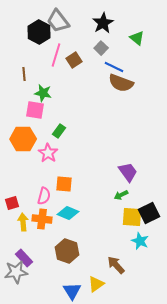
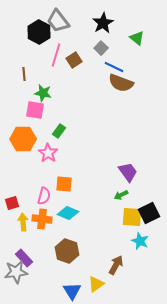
brown arrow: rotated 72 degrees clockwise
